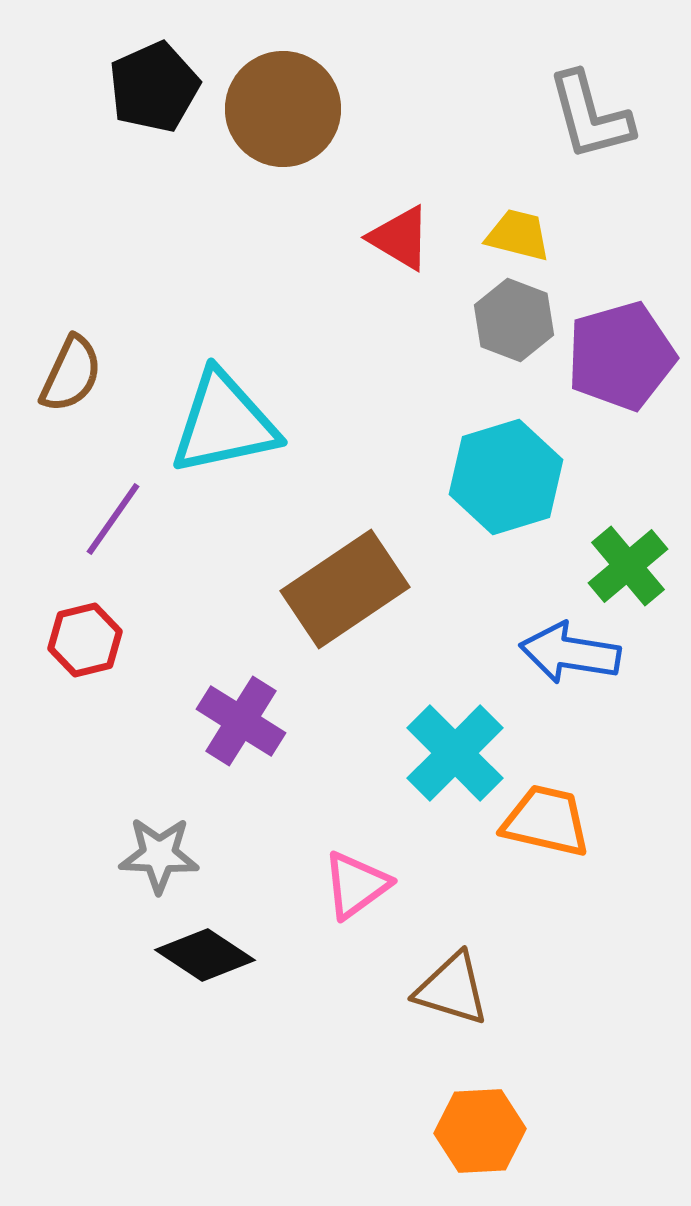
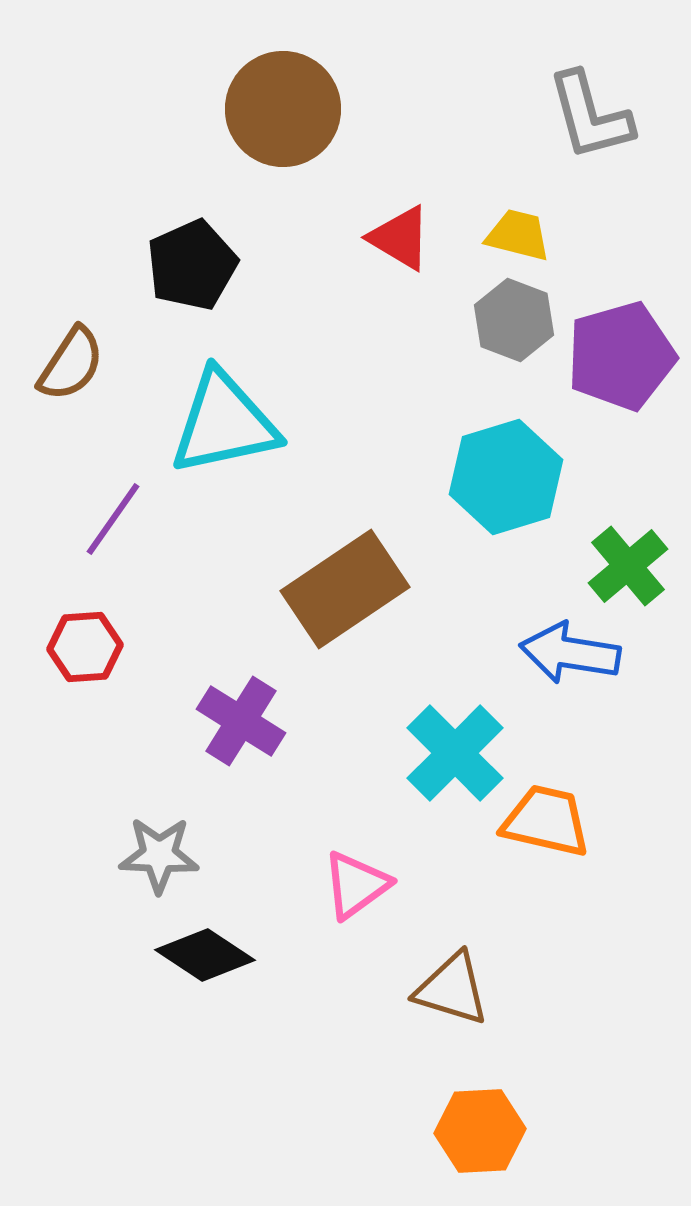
black pentagon: moved 38 px right, 178 px down
brown semicircle: moved 10 px up; rotated 8 degrees clockwise
red hexagon: moved 7 px down; rotated 10 degrees clockwise
